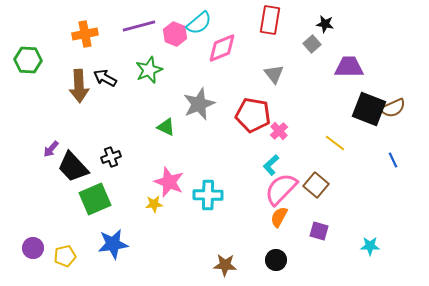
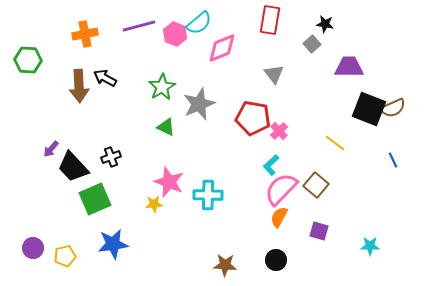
green star: moved 13 px right, 17 px down; rotated 8 degrees counterclockwise
red pentagon: moved 3 px down
